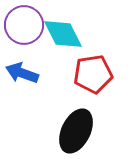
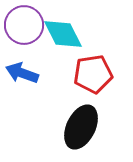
black ellipse: moved 5 px right, 4 px up
